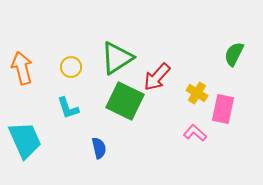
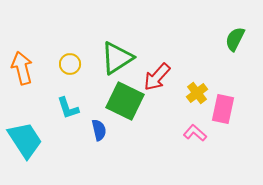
green semicircle: moved 1 px right, 15 px up
yellow circle: moved 1 px left, 3 px up
yellow cross: rotated 20 degrees clockwise
cyan trapezoid: rotated 9 degrees counterclockwise
blue semicircle: moved 18 px up
